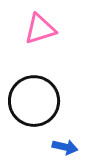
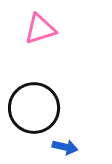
black circle: moved 7 px down
